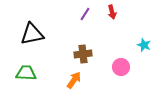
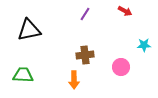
red arrow: moved 13 px right, 1 px up; rotated 48 degrees counterclockwise
black triangle: moved 3 px left, 4 px up
cyan star: rotated 24 degrees counterclockwise
brown cross: moved 2 px right, 1 px down
green trapezoid: moved 3 px left, 2 px down
orange arrow: rotated 144 degrees clockwise
